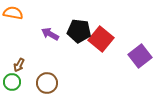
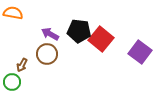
purple square: moved 4 px up; rotated 15 degrees counterclockwise
brown arrow: moved 3 px right
brown circle: moved 29 px up
